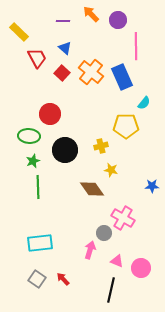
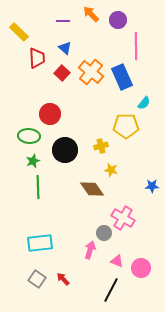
red trapezoid: rotated 25 degrees clockwise
black line: rotated 15 degrees clockwise
